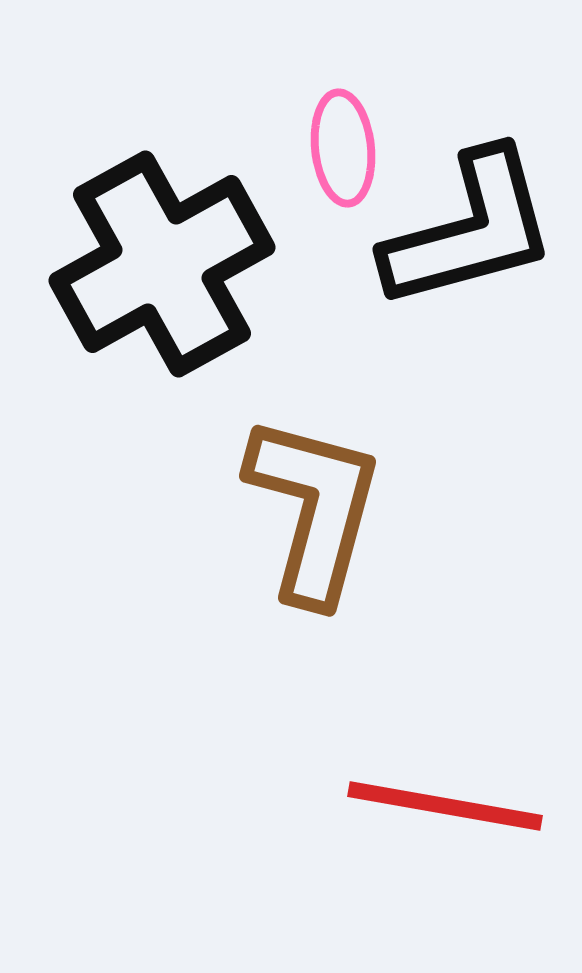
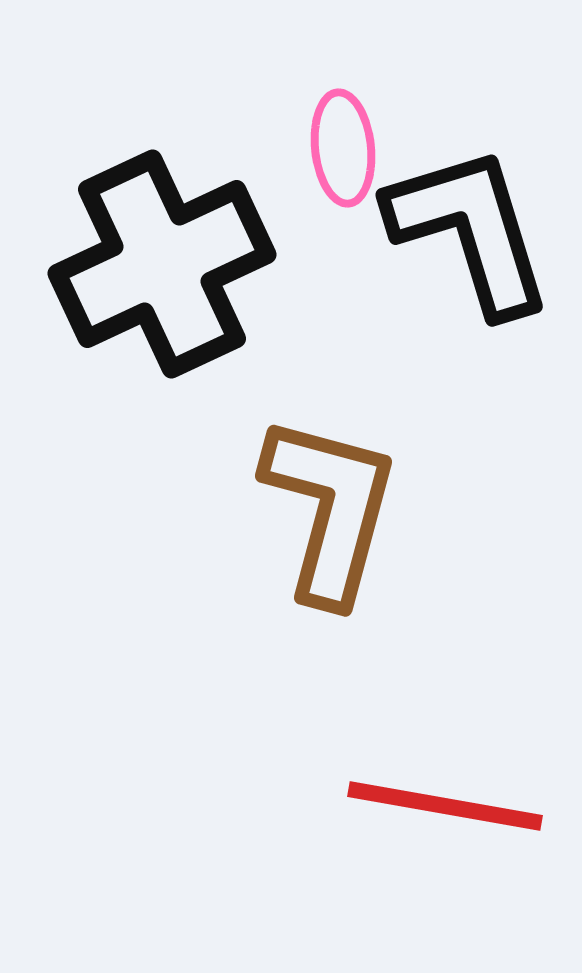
black L-shape: rotated 92 degrees counterclockwise
black cross: rotated 4 degrees clockwise
brown L-shape: moved 16 px right
